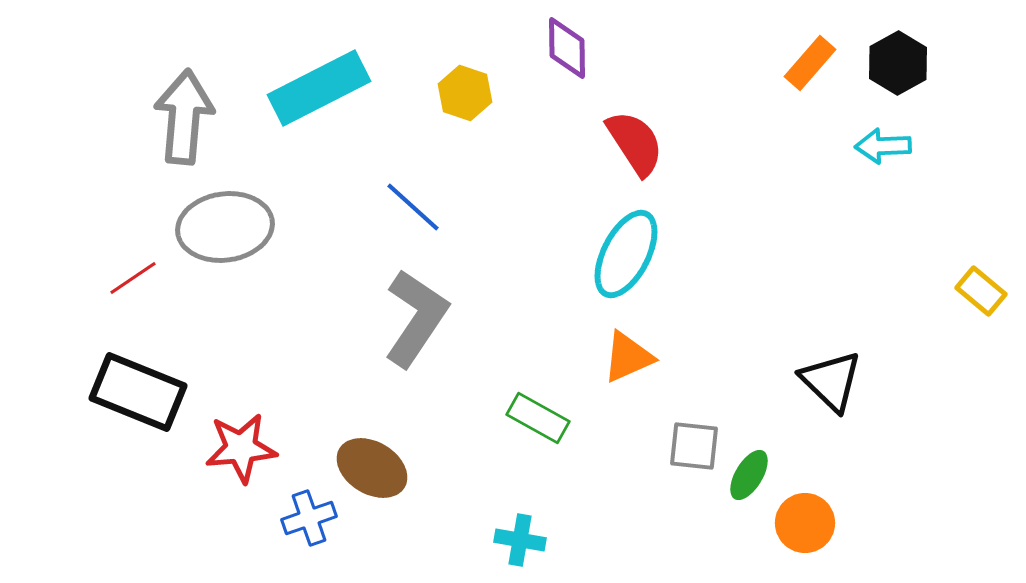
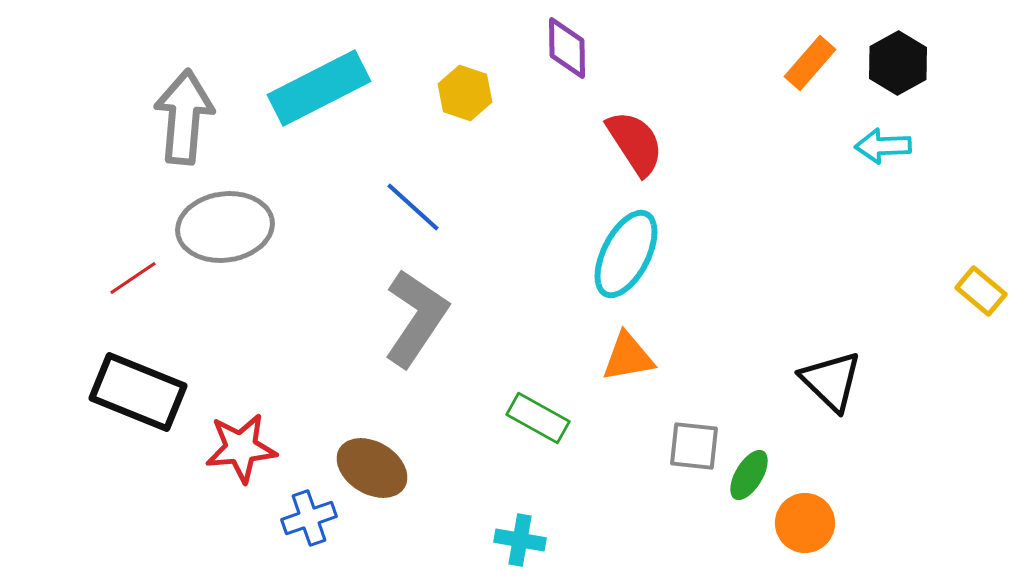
orange triangle: rotated 14 degrees clockwise
